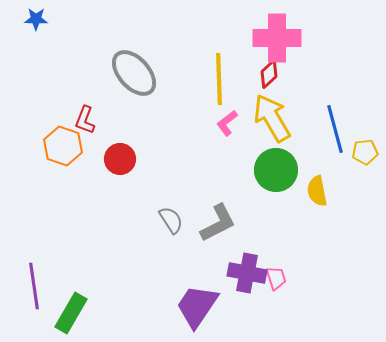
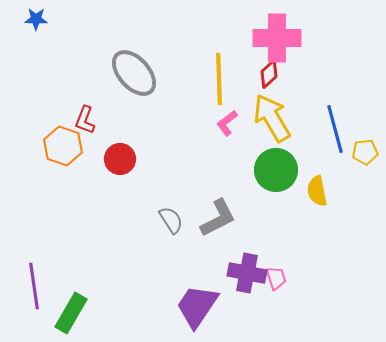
gray L-shape: moved 5 px up
